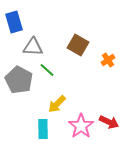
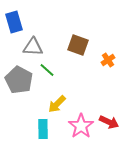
brown square: rotated 10 degrees counterclockwise
